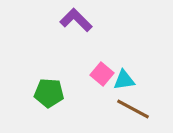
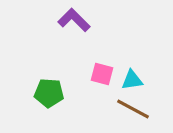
purple L-shape: moved 2 px left
pink square: rotated 25 degrees counterclockwise
cyan triangle: moved 8 px right
